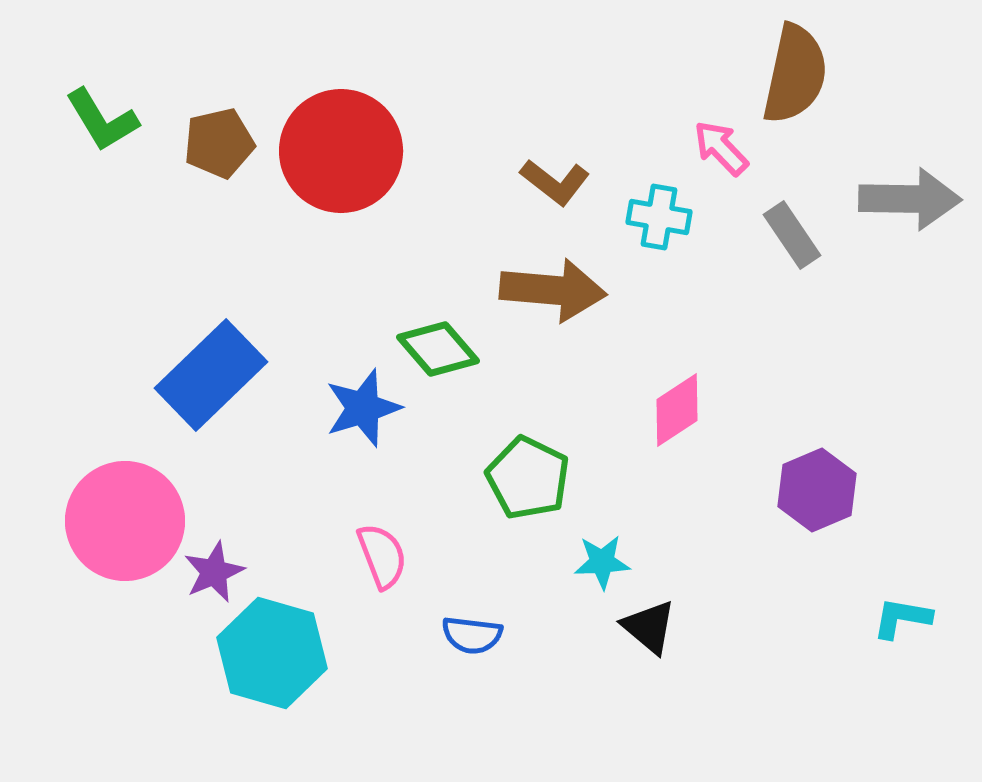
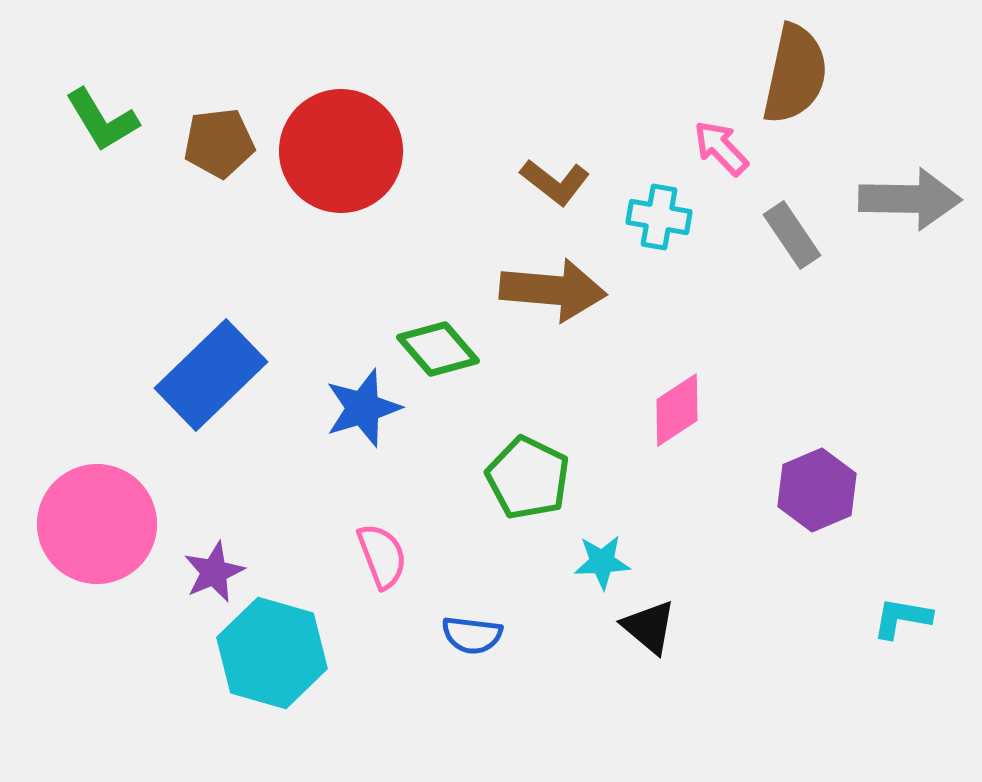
brown pentagon: rotated 6 degrees clockwise
pink circle: moved 28 px left, 3 px down
